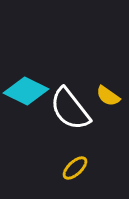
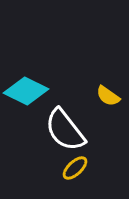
white semicircle: moved 5 px left, 21 px down
